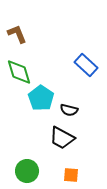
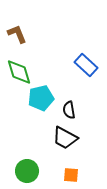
cyan pentagon: rotated 25 degrees clockwise
black semicircle: rotated 66 degrees clockwise
black trapezoid: moved 3 px right
